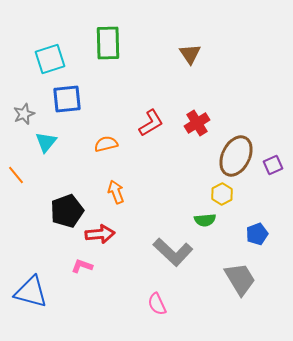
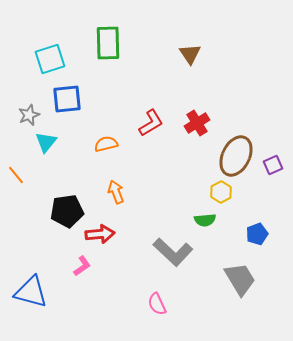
gray star: moved 5 px right, 1 px down
yellow hexagon: moved 1 px left, 2 px up
black pentagon: rotated 12 degrees clockwise
pink L-shape: rotated 125 degrees clockwise
